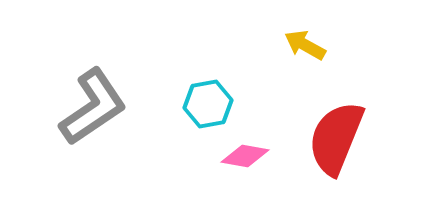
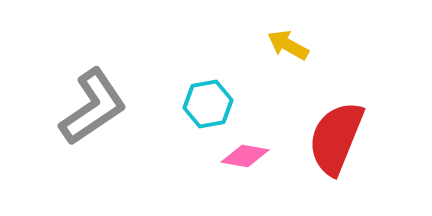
yellow arrow: moved 17 px left
